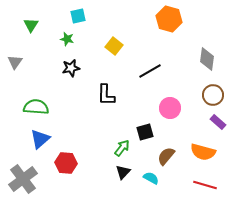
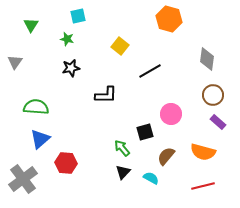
yellow square: moved 6 px right
black L-shape: rotated 90 degrees counterclockwise
pink circle: moved 1 px right, 6 px down
green arrow: rotated 78 degrees counterclockwise
red line: moved 2 px left, 1 px down; rotated 30 degrees counterclockwise
